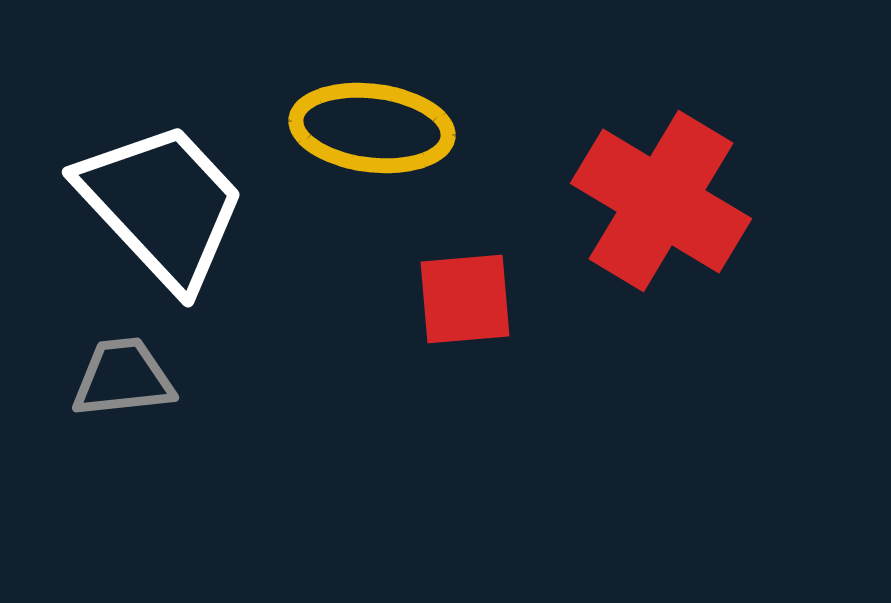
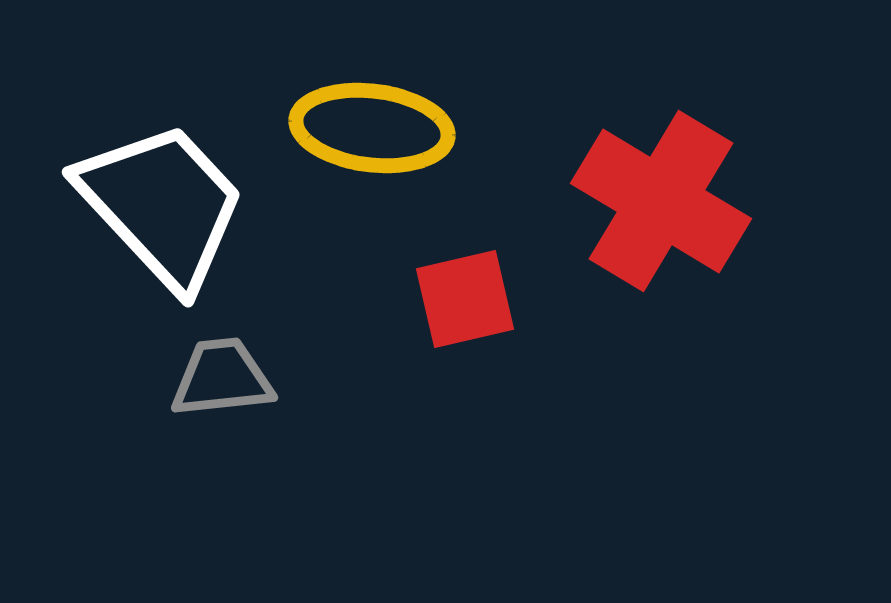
red square: rotated 8 degrees counterclockwise
gray trapezoid: moved 99 px right
